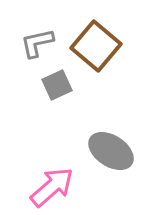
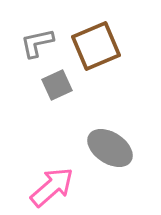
brown square: rotated 27 degrees clockwise
gray ellipse: moved 1 px left, 3 px up
